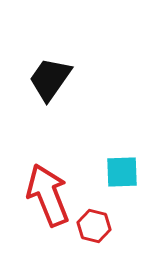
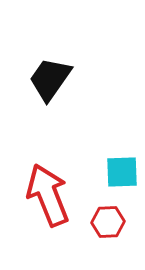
red hexagon: moved 14 px right, 4 px up; rotated 16 degrees counterclockwise
